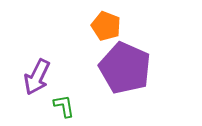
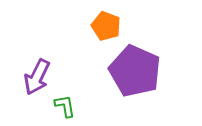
purple pentagon: moved 10 px right, 3 px down
green L-shape: moved 1 px right
